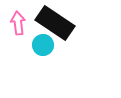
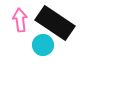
pink arrow: moved 2 px right, 3 px up
